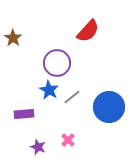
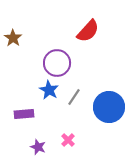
gray line: moved 2 px right; rotated 18 degrees counterclockwise
